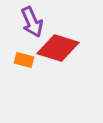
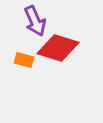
purple arrow: moved 3 px right, 1 px up
